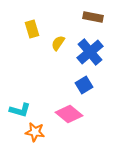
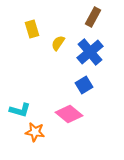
brown rectangle: rotated 72 degrees counterclockwise
